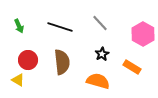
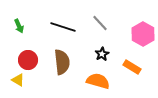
black line: moved 3 px right
